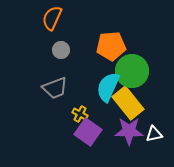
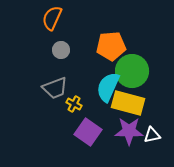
yellow rectangle: rotated 36 degrees counterclockwise
yellow cross: moved 6 px left, 10 px up
white triangle: moved 2 px left, 1 px down
